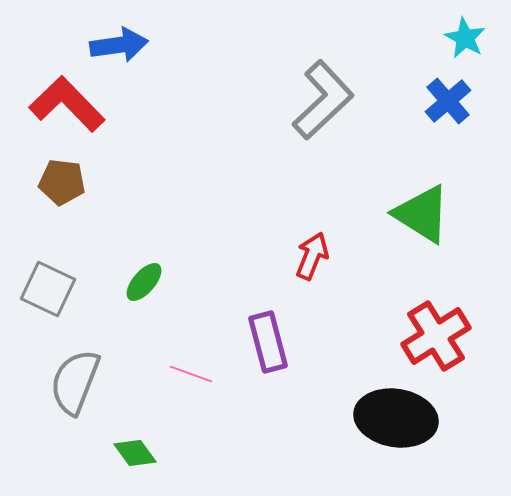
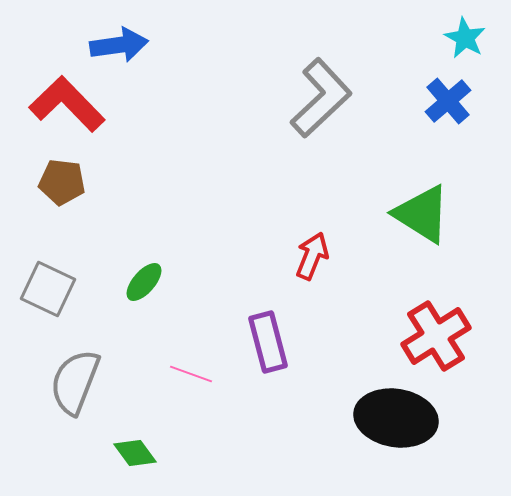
gray L-shape: moved 2 px left, 2 px up
